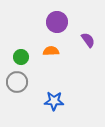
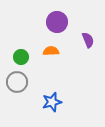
purple semicircle: rotated 14 degrees clockwise
blue star: moved 2 px left, 1 px down; rotated 18 degrees counterclockwise
